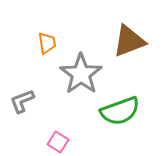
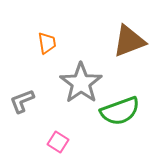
gray star: moved 9 px down
